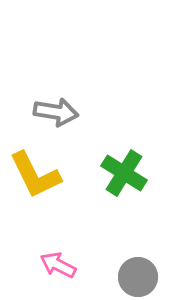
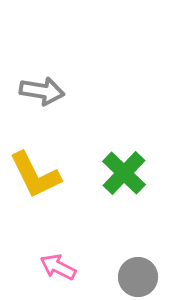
gray arrow: moved 14 px left, 21 px up
green cross: rotated 12 degrees clockwise
pink arrow: moved 2 px down
